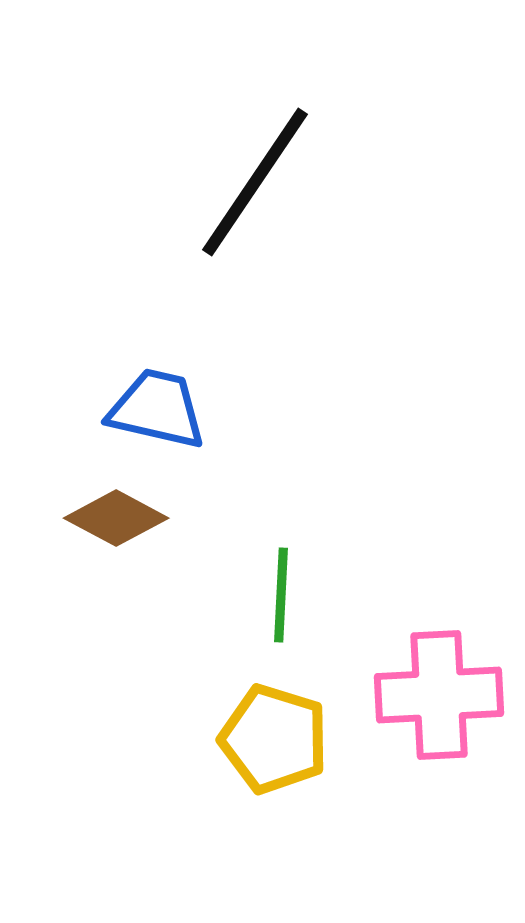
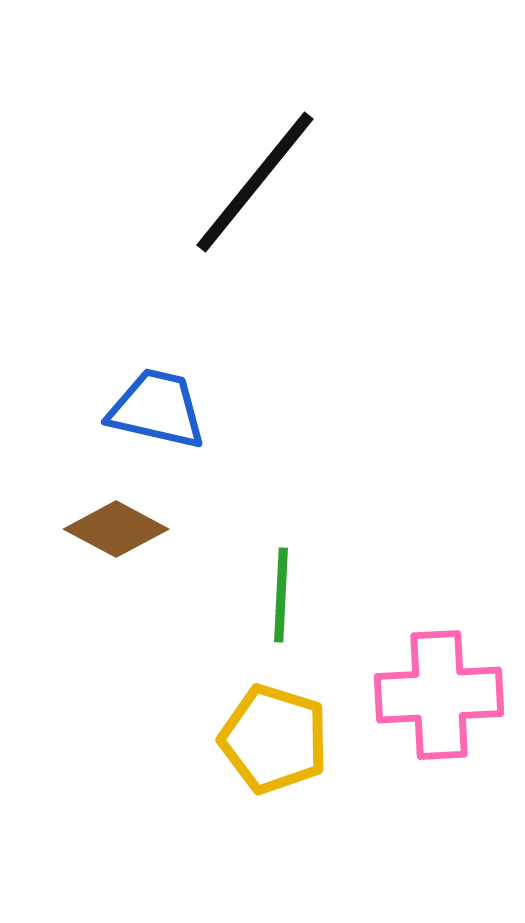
black line: rotated 5 degrees clockwise
brown diamond: moved 11 px down
